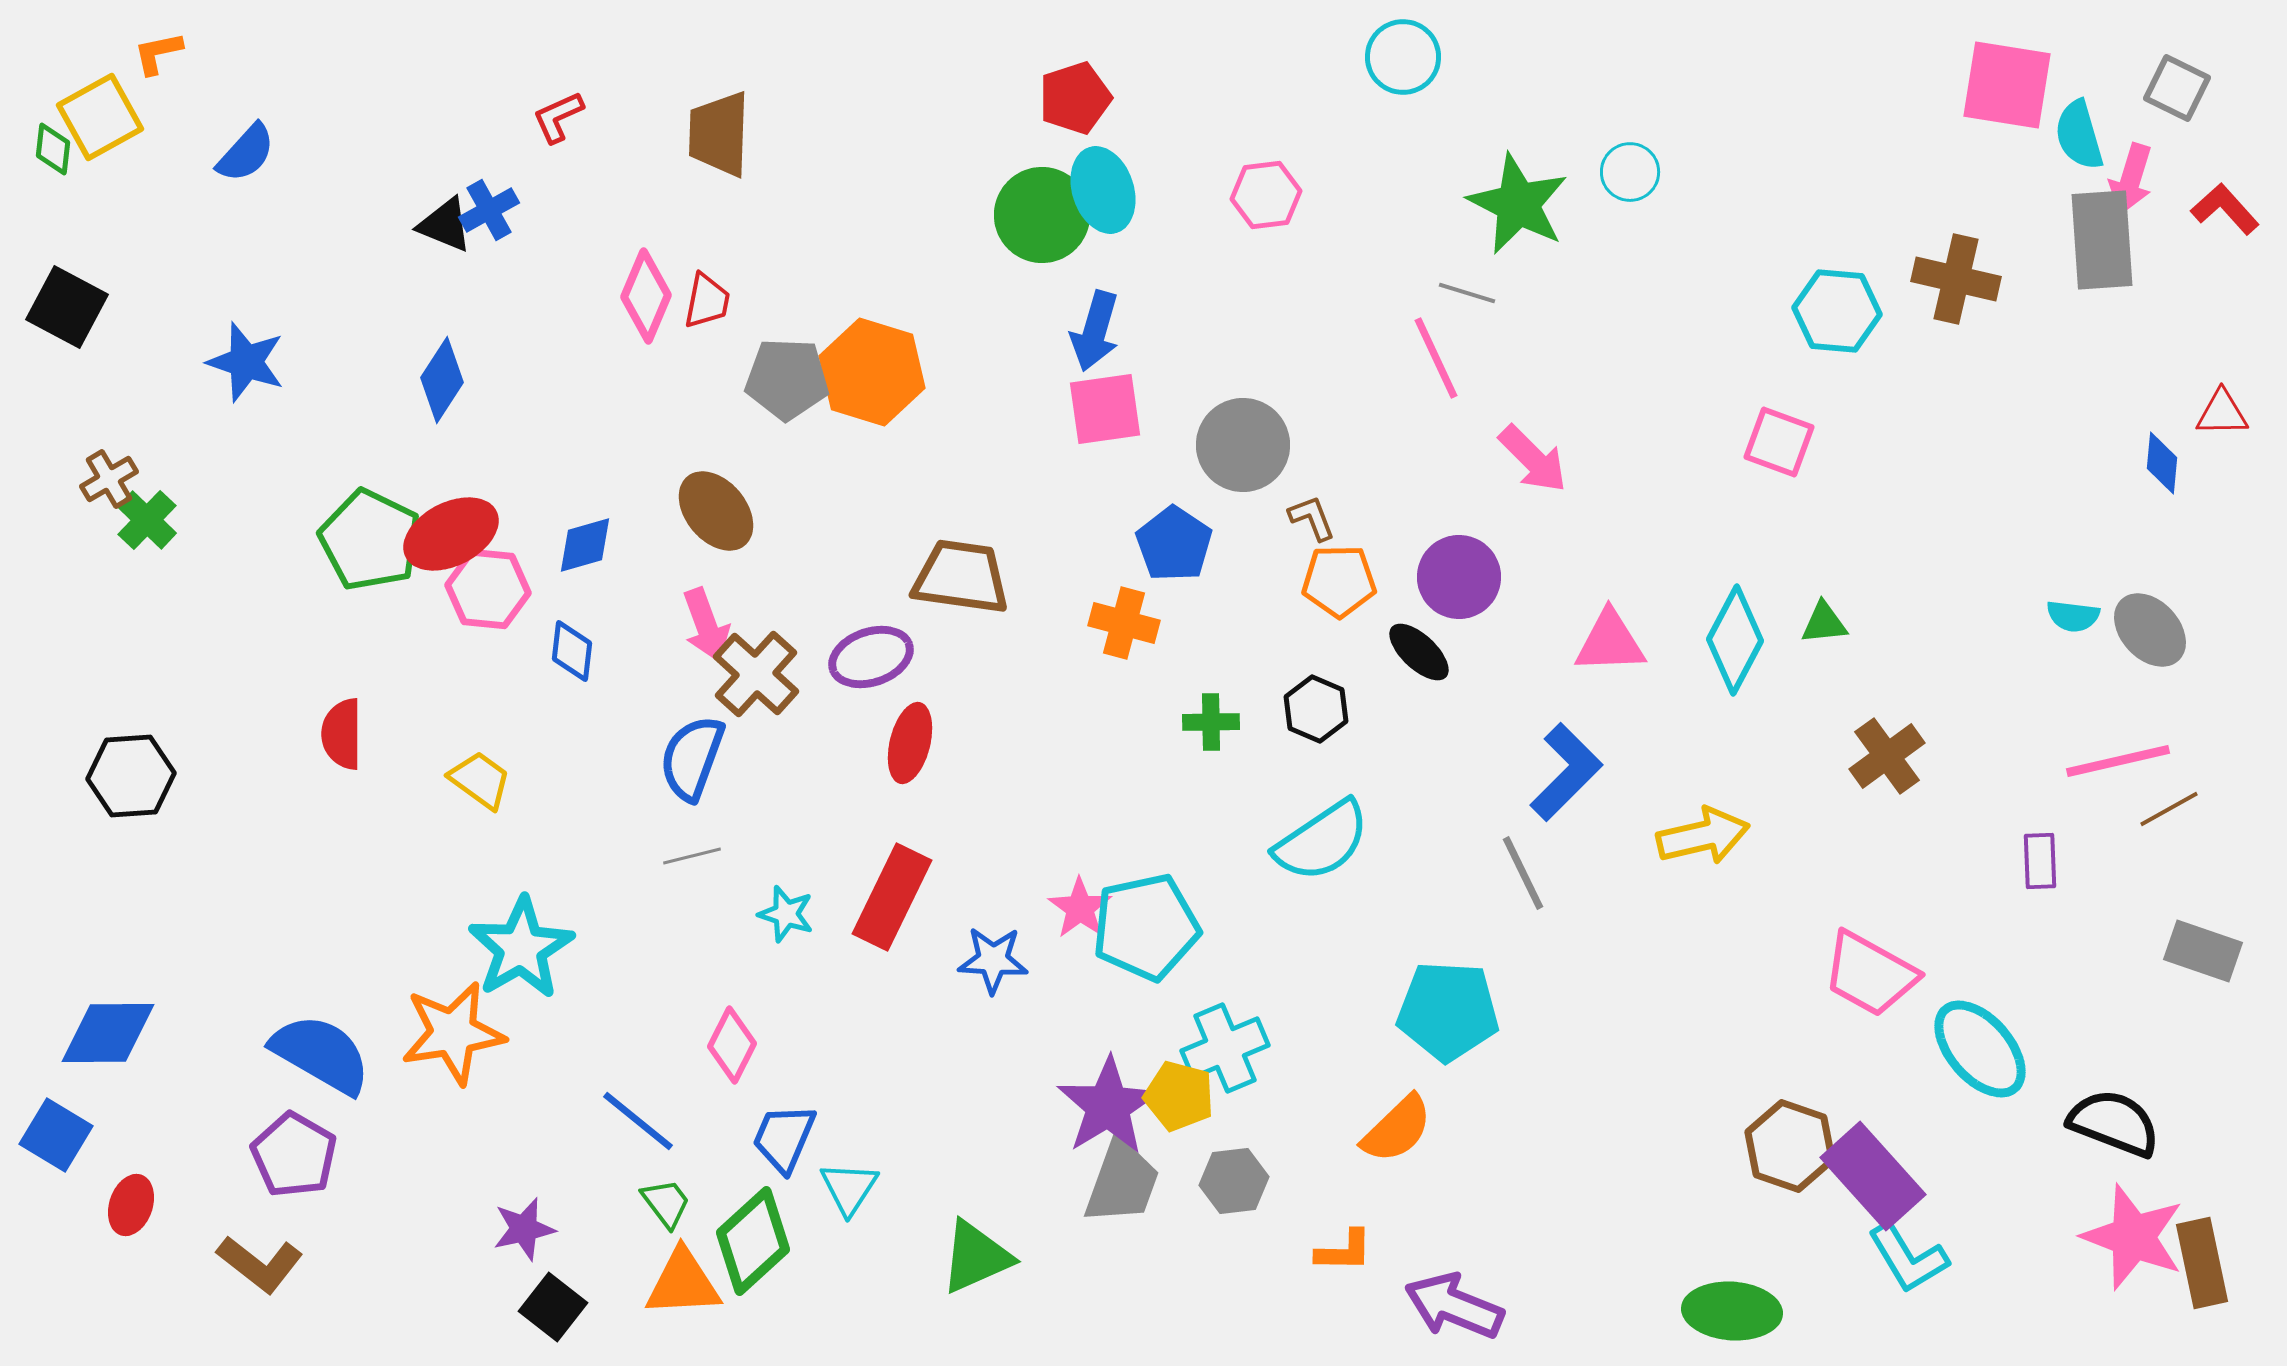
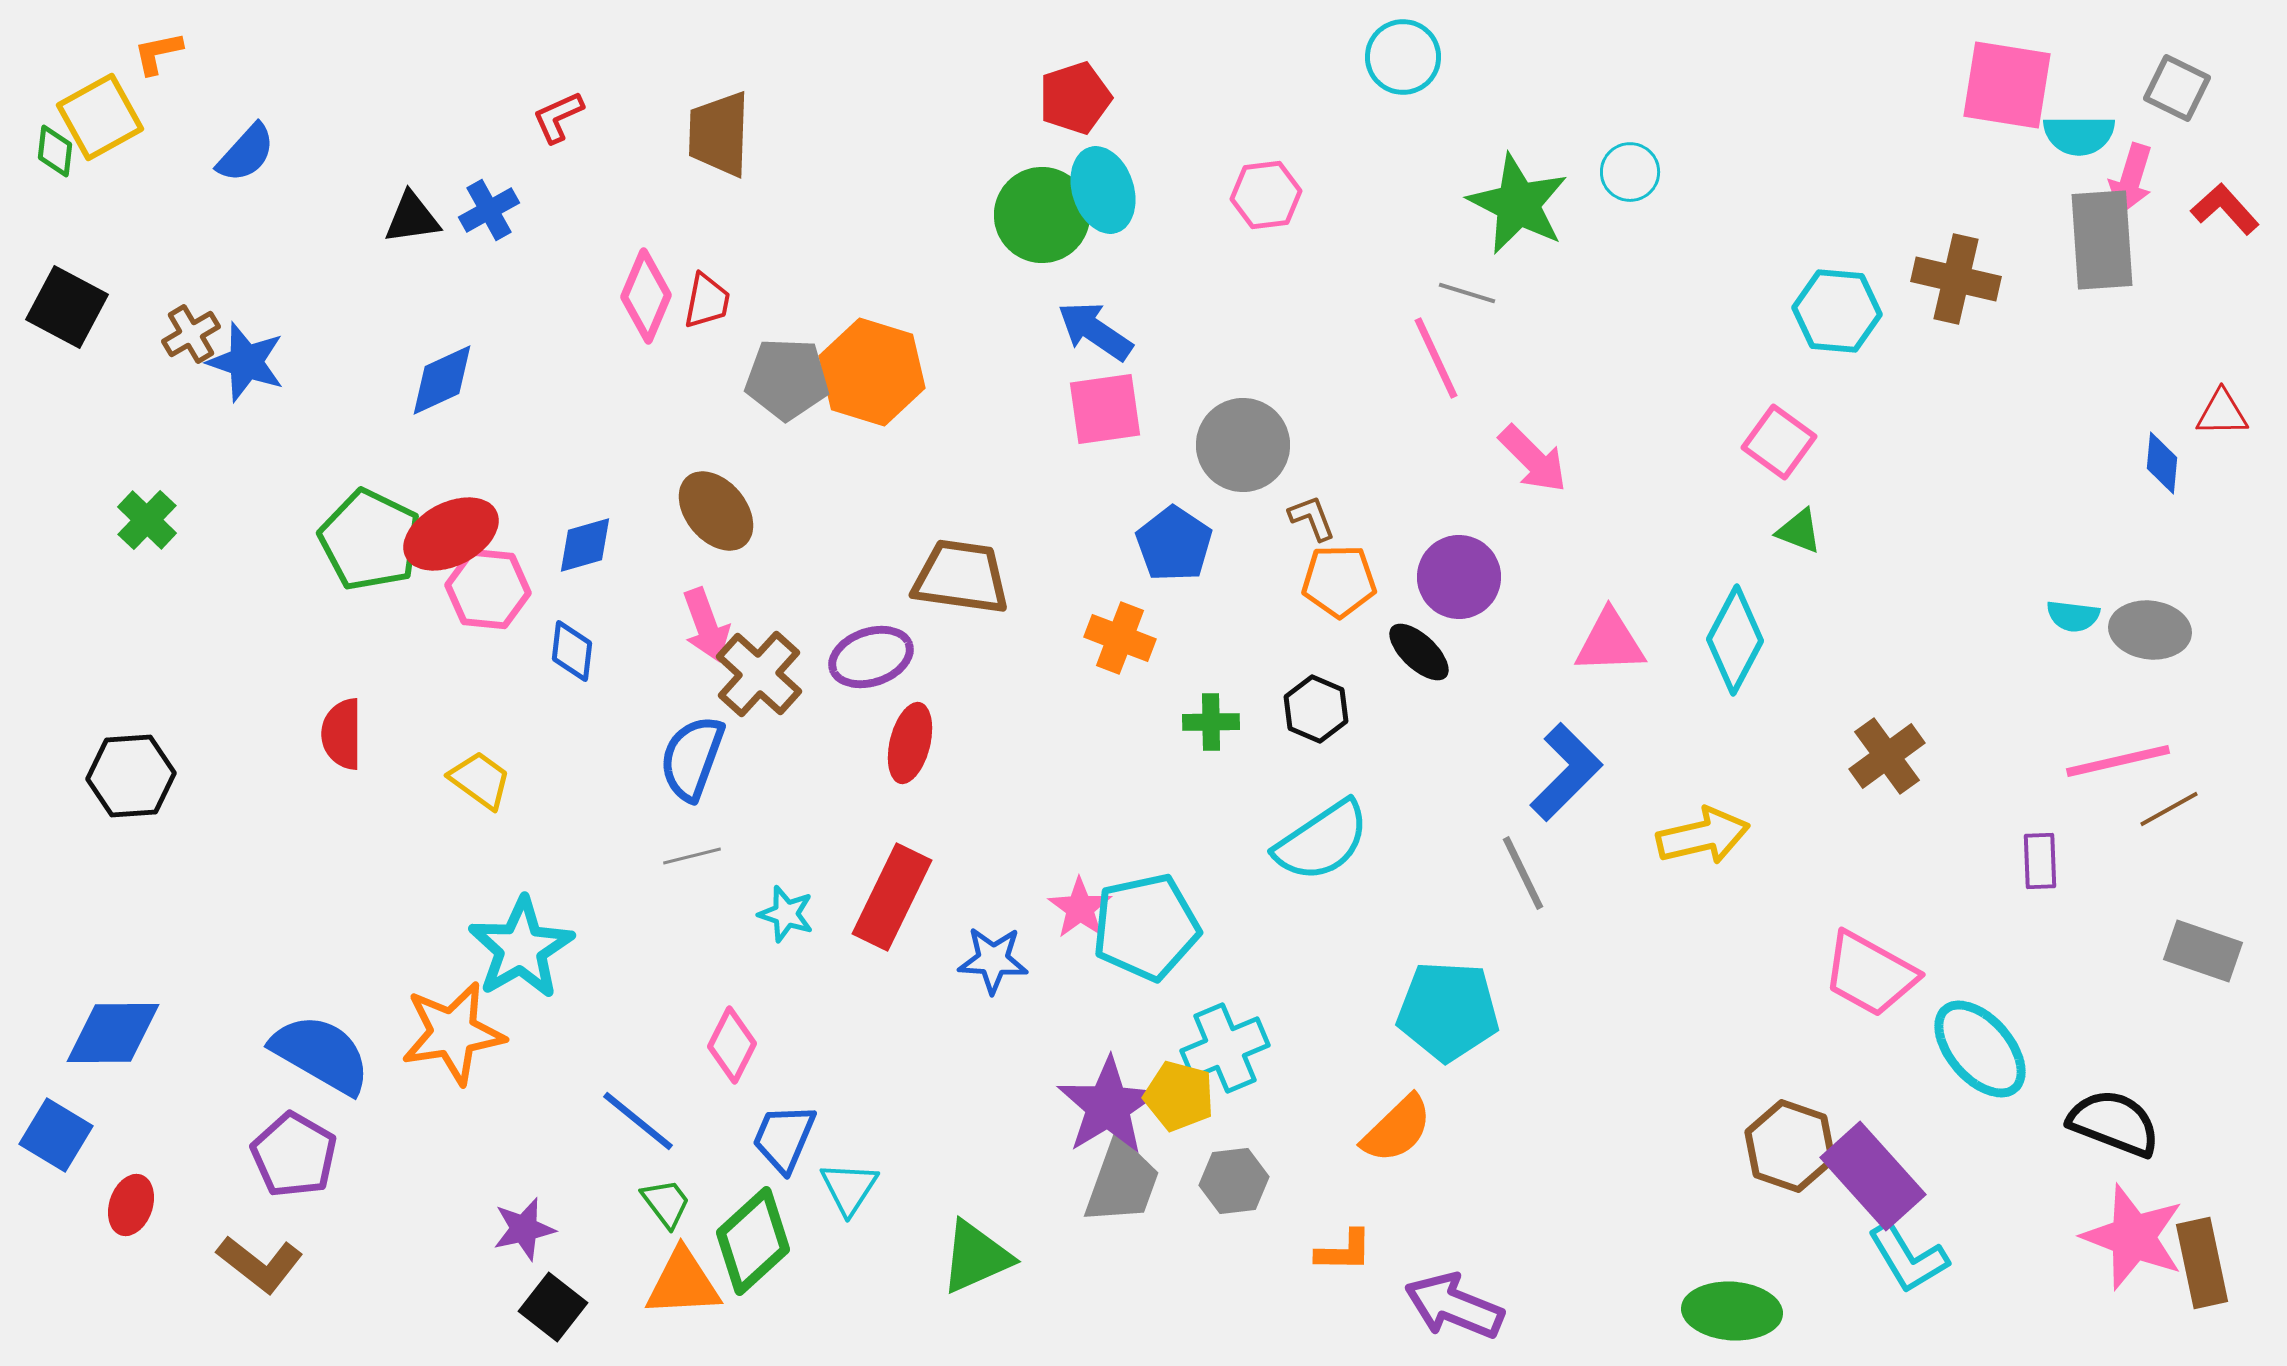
cyan semicircle at (2079, 135): rotated 74 degrees counterclockwise
green diamond at (53, 149): moved 2 px right, 2 px down
black triangle at (445, 225): moved 33 px left, 7 px up; rotated 30 degrees counterclockwise
blue arrow at (1095, 331): rotated 108 degrees clockwise
blue diamond at (442, 380): rotated 32 degrees clockwise
pink square at (1779, 442): rotated 16 degrees clockwise
brown cross at (109, 479): moved 82 px right, 145 px up
orange cross at (1124, 623): moved 4 px left, 15 px down; rotated 6 degrees clockwise
green triangle at (1824, 623): moved 25 px left, 92 px up; rotated 27 degrees clockwise
gray ellipse at (2150, 630): rotated 40 degrees counterclockwise
brown cross at (756, 674): moved 3 px right
blue diamond at (108, 1033): moved 5 px right
